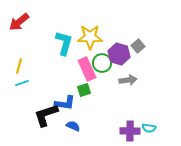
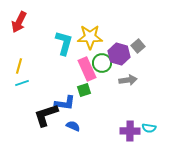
red arrow: rotated 25 degrees counterclockwise
